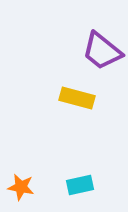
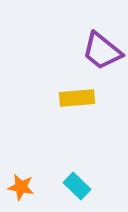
yellow rectangle: rotated 20 degrees counterclockwise
cyan rectangle: moved 3 px left, 1 px down; rotated 56 degrees clockwise
